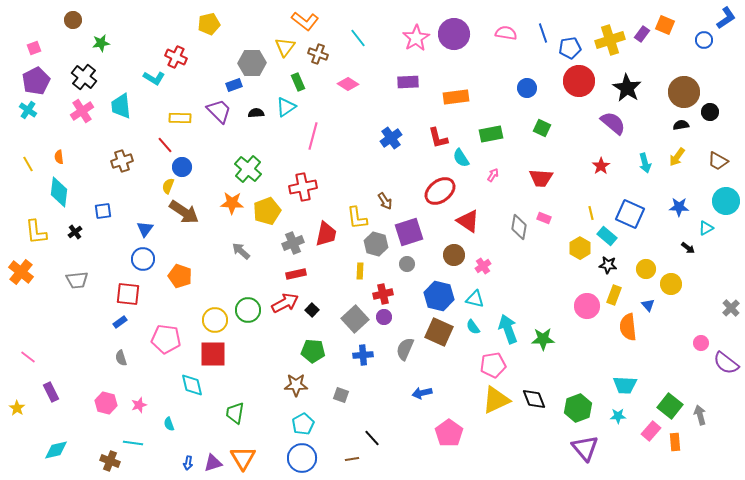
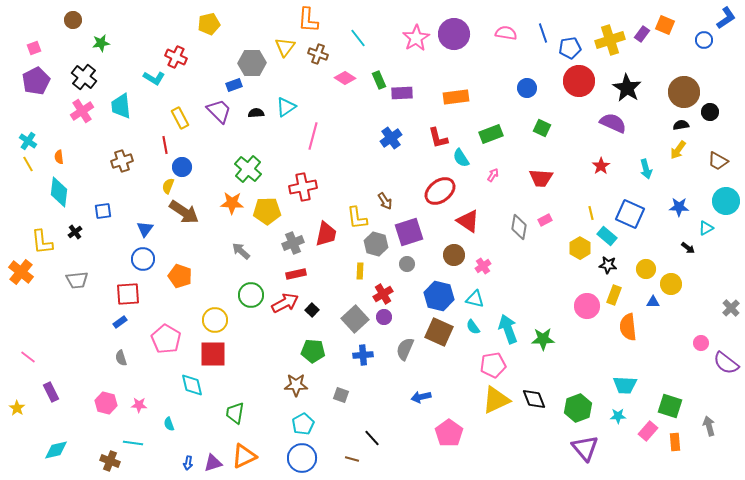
orange L-shape at (305, 21): moved 3 px right, 1 px up; rotated 56 degrees clockwise
green rectangle at (298, 82): moved 81 px right, 2 px up
purple rectangle at (408, 82): moved 6 px left, 11 px down
pink diamond at (348, 84): moved 3 px left, 6 px up
cyan cross at (28, 110): moved 31 px down
yellow rectangle at (180, 118): rotated 60 degrees clockwise
purple semicircle at (613, 123): rotated 16 degrees counterclockwise
green rectangle at (491, 134): rotated 10 degrees counterclockwise
red line at (165, 145): rotated 30 degrees clockwise
yellow arrow at (677, 157): moved 1 px right, 7 px up
cyan arrow at (645, 163): moved 1 px right, 6 px down
yellow pentagon at (267, 211): rotated 20 degrees clockwise
pink rectangle at (544, 218): moved 1 px right, 2 px down; rotated 48 degrees counterclockwise
yellow L-shape at (36, 232): moved 6 px right, 10 px down
red square at (128, 294): rotated 10 degrees counterclockwise
red cross at (383, 294): rotated 18 degrees counterclockwise
blue triangle at (648, 305): moved 5 px right, 3 px up; rotated 48 degrees counterclockwise
green circle at (248, 310): moved 3 px right, 15 px up
pink pentagon at (166, 339): rotated 24 degrees clockwise
blue arrow at (422, 393): moved 1 px left, 4 px down
pink star at (139, 405): rotated 21 degrees clockwise
green square at (670, 406): rotated 20 degrees counterclockwise
gray arrow at (700, 415): moved 9 px right, 11 px down
pink rectangle at (651, 431): moved 3 px left
orange triangle at (243, 458): moved 1 px right, 2 px up; rotated 36 degrees clockwise
brown line at (352, 459): rotated 24 degrees clockwise
